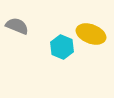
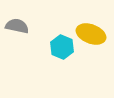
gray semicircle: rotated 10 degrees counterclockwise
